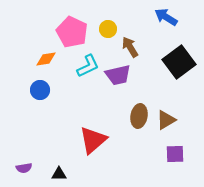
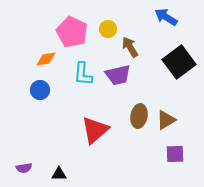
cyan L-shape: moved 5 px left, 8 px down; rotated 120 degrees clockwise
red triangle: moved 2 px right, 10 px up
